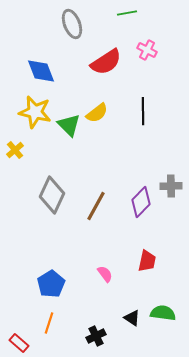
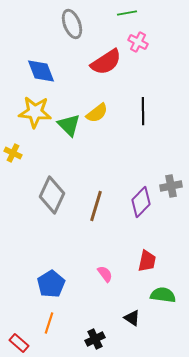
pink cross: moved 9 px left, 8 px up
yellow star: rotated 8 degrees counterclockwise
yellow cross: moved 2 px left, 3 px down; rotated 24 degrees counterclockwise
gray cross: rotated 10 degrees counterclockwise
brown line: rotated 12 degrees counterclockwise
green semicircle: moved 18 px up
black cross: moved 1 px left, 3 px down
